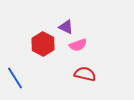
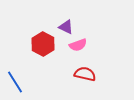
blue line: moved 4 px down
